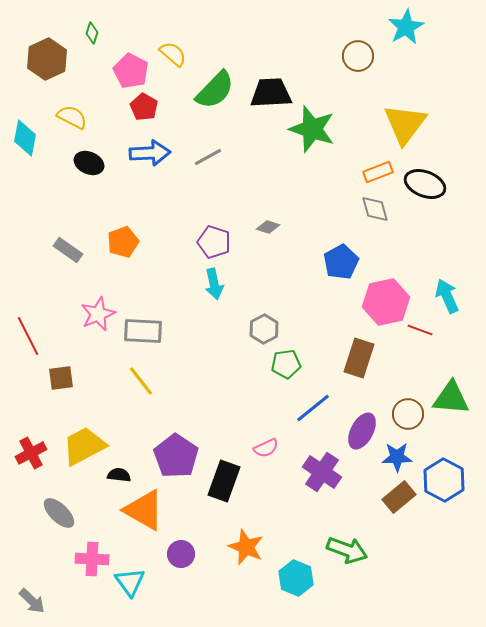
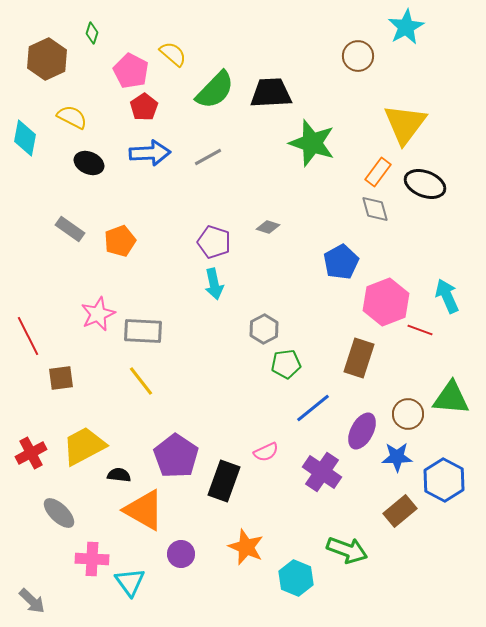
red pentagon at (144, 107): rotated 8 degrees clockwise
green star at (312, 129): moved 14 px down
orange rectangle at (378, 172): rotated 32 degrees counterclockwise
orange pentagon at (123, 242): moved 3 px left, 1 px up
gray rectangle at (68, 250): moved 2 px right, 21 px up
pink hexagon at (386, 302): rotated 9 degrees counterclockwise
pink semicircle at (266, 448): moved 4 px down
brown rectangle at (399, 497): moved 1 px right, 14 px down
